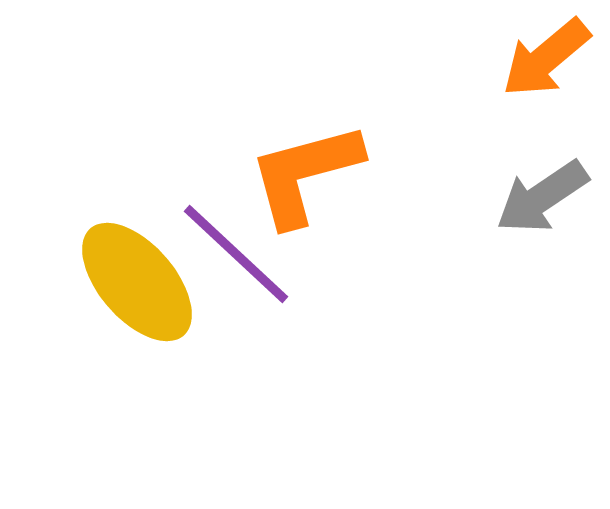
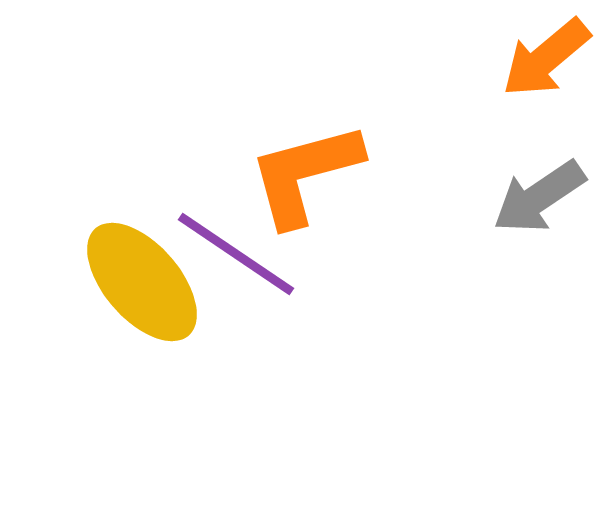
gray arrow: moved 3 px left
purple line: rotated 9 degrees counterclockwise
yellow ellipse: moved 5 px right
